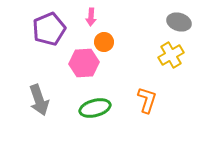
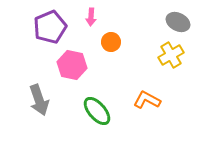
gray ellipse: moved 1 px left; rotated 10 degrees clockwise
purple pentagon: moved 1 px right, 2 px up
orange circle: moved 7 px right
pink hexagon: moved 12 px left, 2 px down; rotated 16 degrees clockwise
orange L-shape: rotated 80 degrees counterclockwise
green ellipse: moved 2 px right, 3 px down; rotated 64 degrees clockwise
